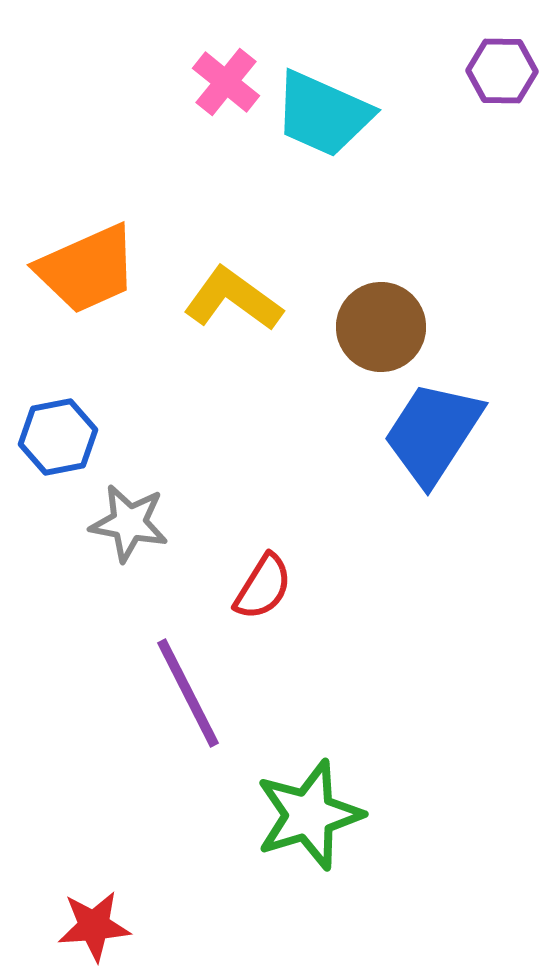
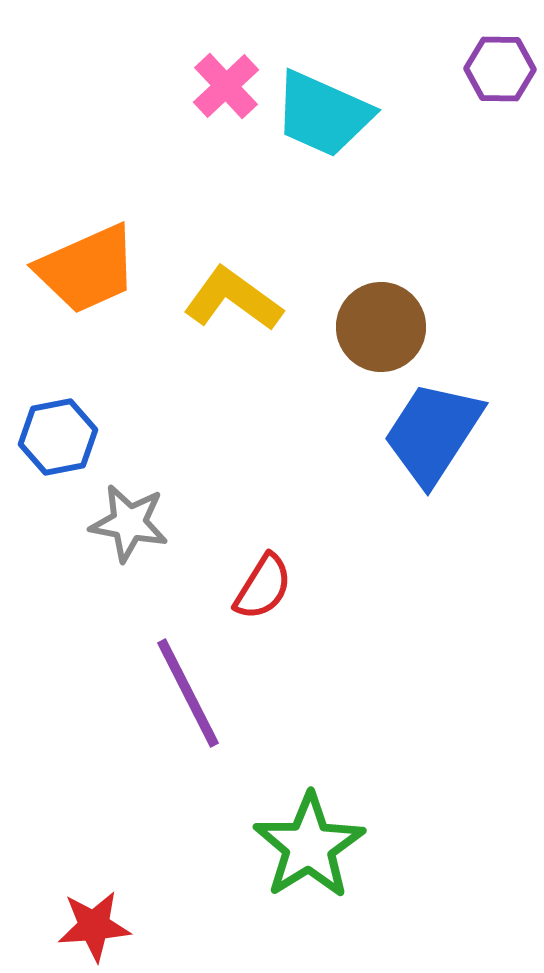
purple hexagon: moved 2 px left, 2 px up
pink cross: moved 4 px down; rotated 8 degrees clockwise
green star: moved 31 px down; rotated 15 degrees counterclockwise
